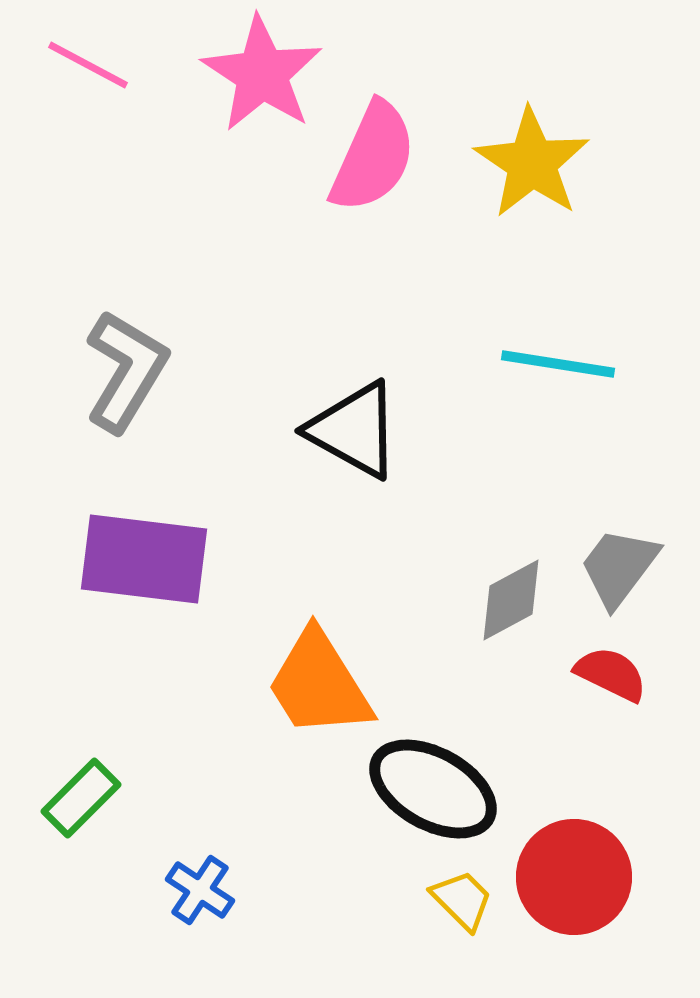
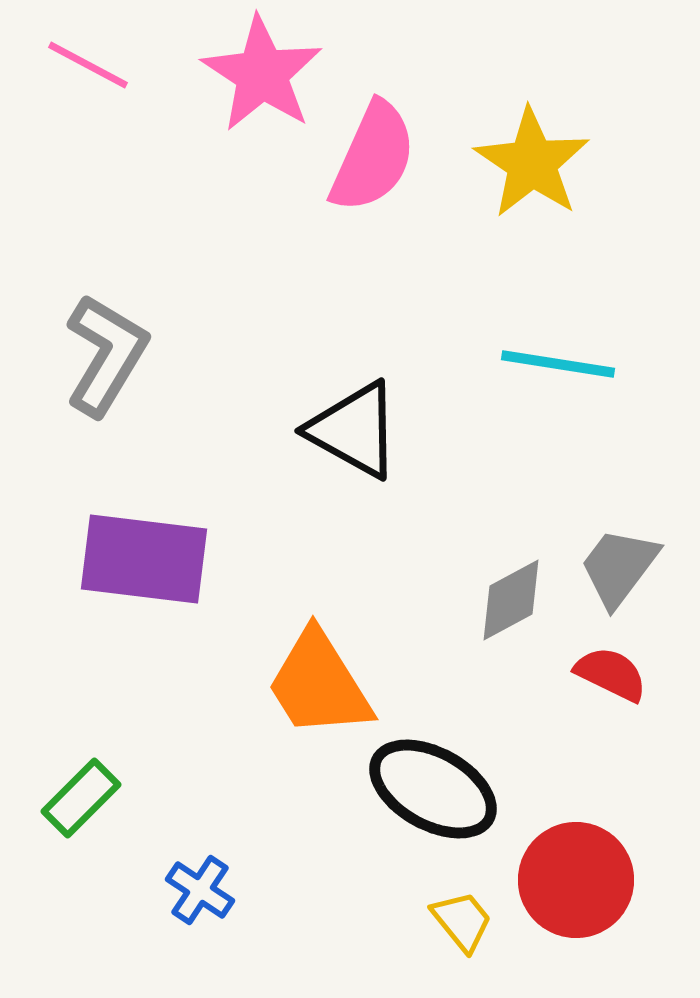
gray L-shape: moved 20 px left, 16 px up
red circle: moved 2 px right, 3 px down
yellow trapezoid: moved 21 px down; rotated 6 degrees clockwise
